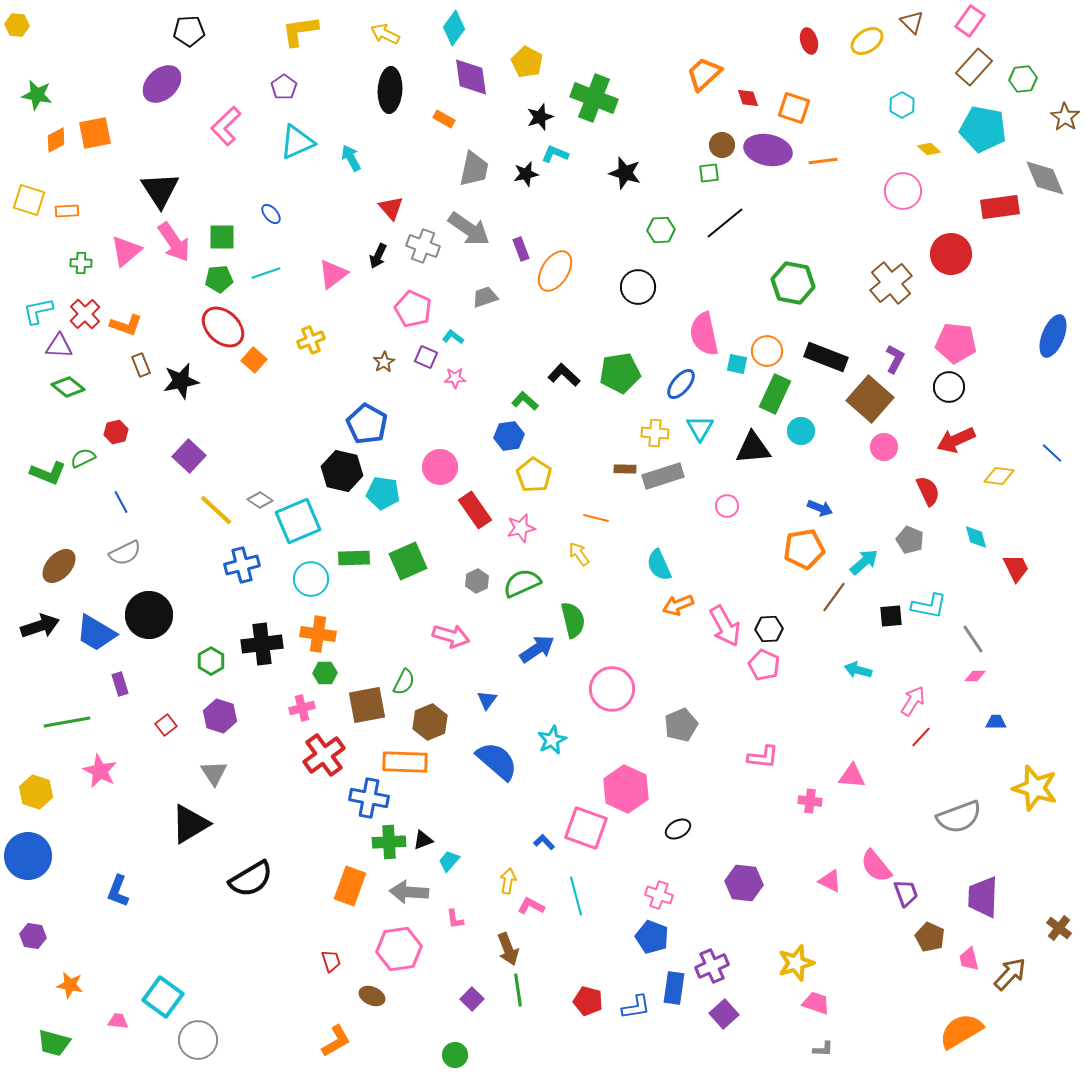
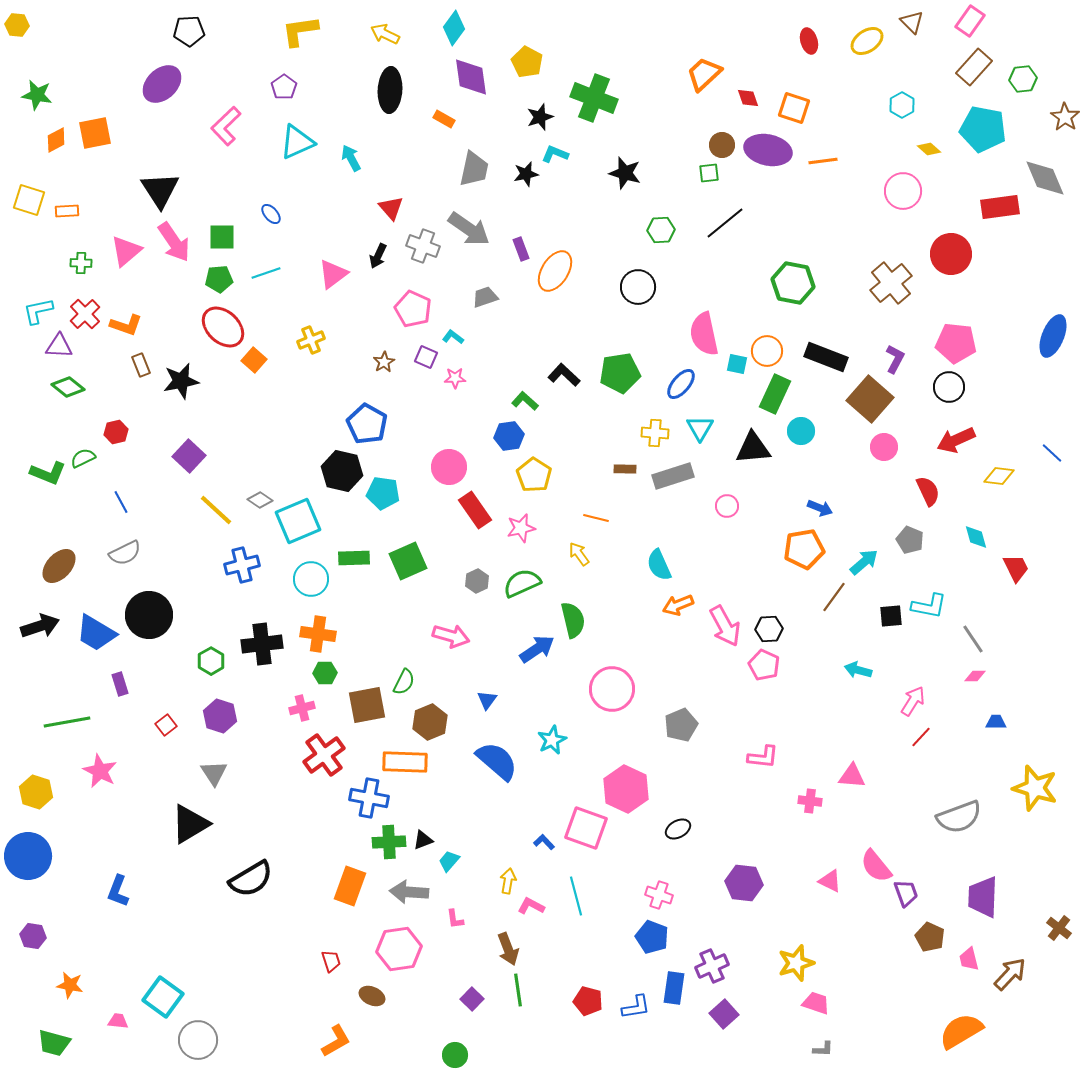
pink circle at (440, 467): moved 9 px right
gray rectangle at (663, 476): moved 10 px right
